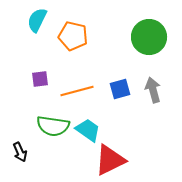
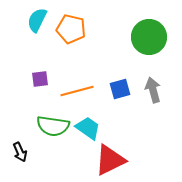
orange pentagon: moved 2 px left, 7 px up
cyan trapezoid: moved 2 px up
